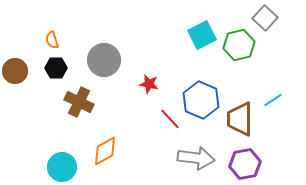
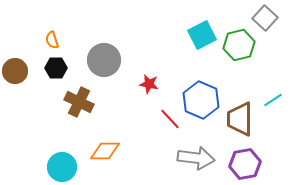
orange diamond: rotated 28 degrees clockwise
